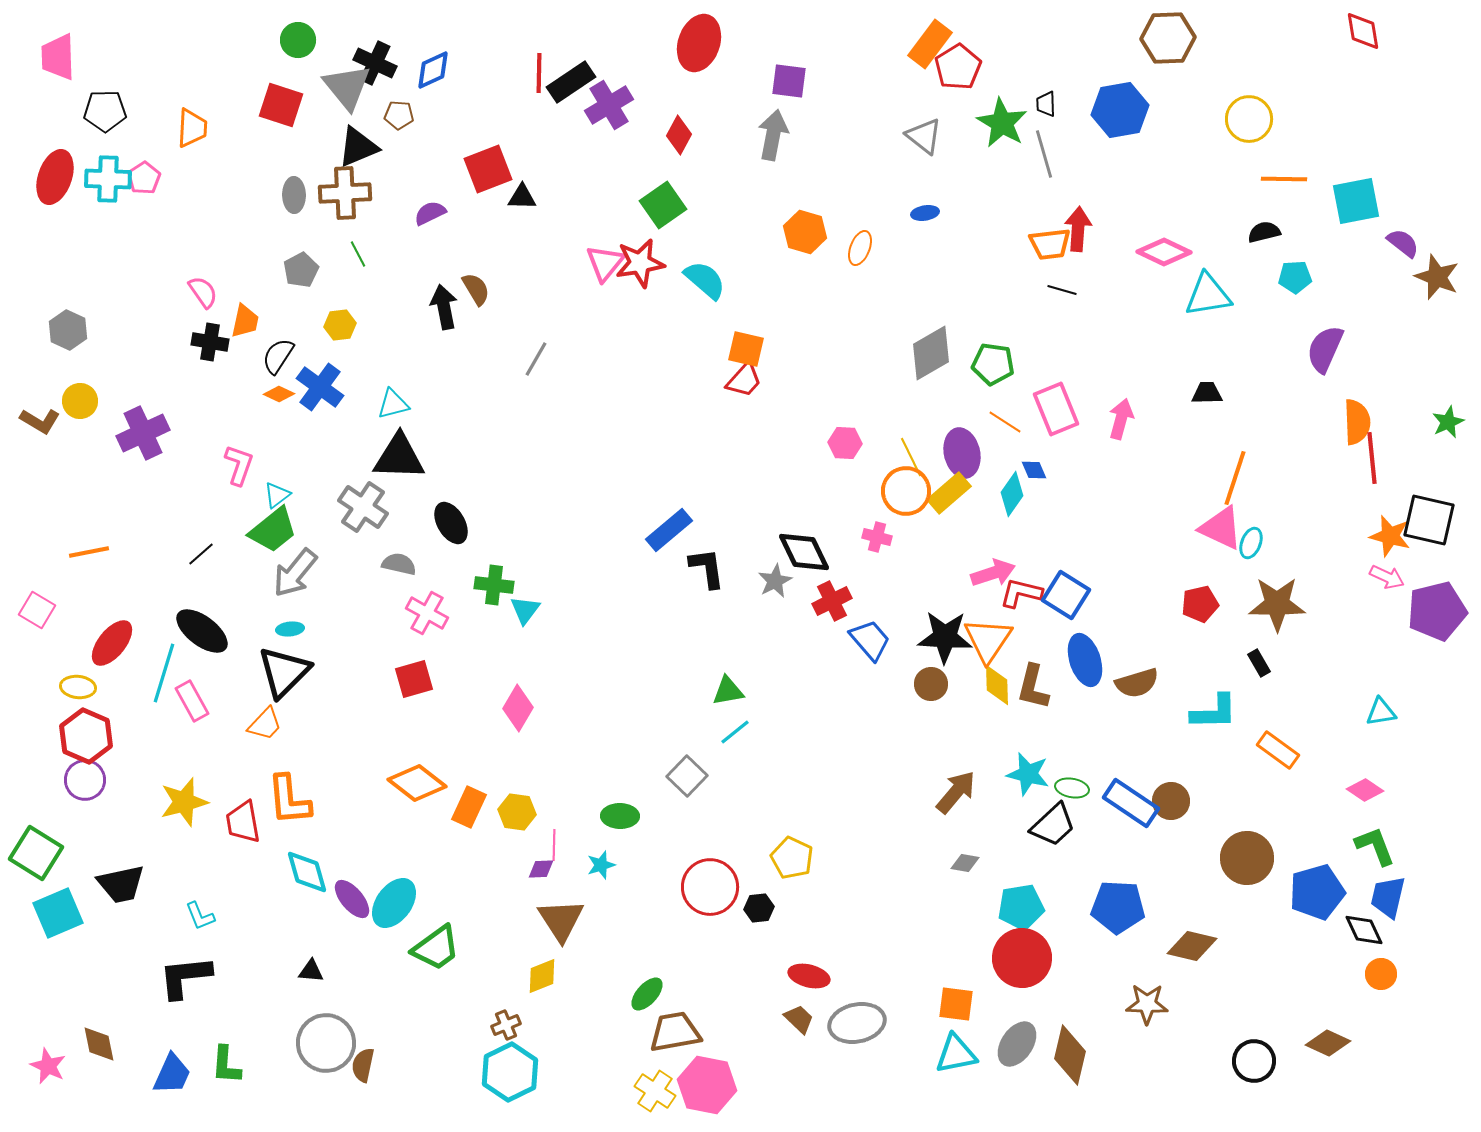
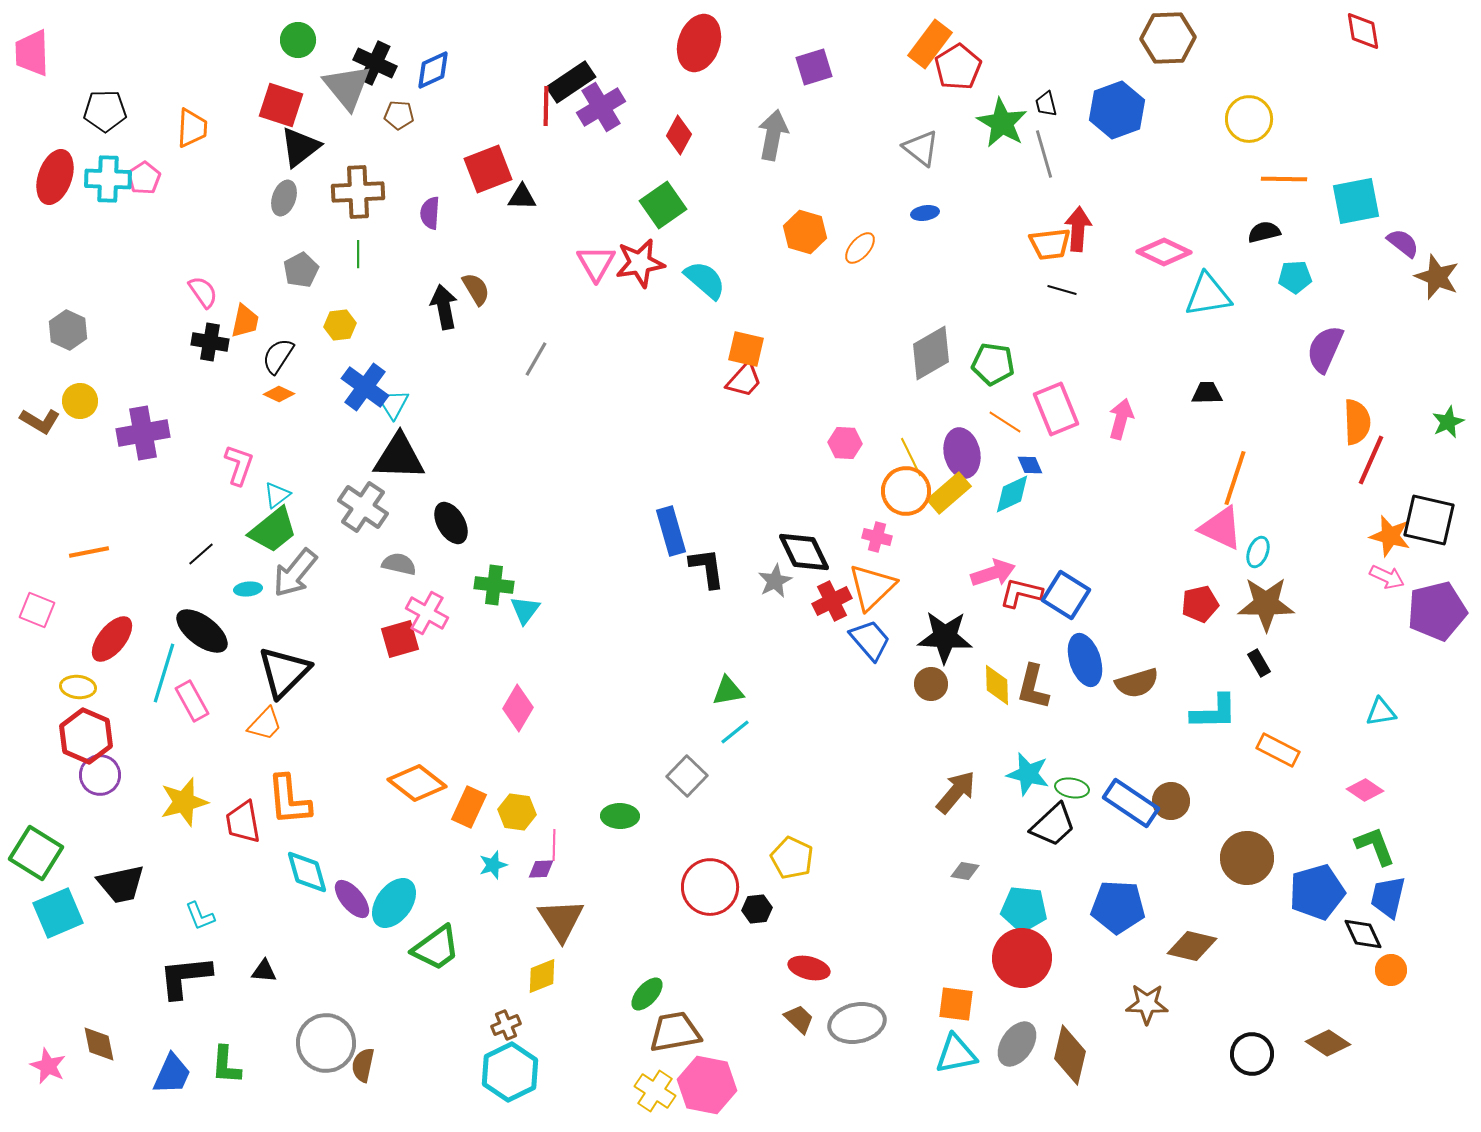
pink trapezoid at (58, 57): moved 26 px left, 4 px up
red line at (539, 73): moved 7 px right, 33 px down
purple square at (789, 81): moved 25 px right, 14 px up; rotated 24 degrees counterclockwise
black trapezoid at (1046, 104): rotated 12 degrees counterclockwise
purple cross at (609, 105): moved 8 px left, 2 px down
blue hexagon at (1120, 110): moved 3 px left; rotated 10 degrees counterclockwise
gray triangle at (924, 136): moved 3 px left, 12 px down
black triangle at (358, 147): moved 58 px left; rotated 15 degrees counterclockwise
brown cross at (345, 193): moved 13 px right, 1 px up
gray ellipse at (294, 195): moved 10 px left, 3 px down; rotated 20 degrees clockwise
purple semicircle at (430, 213): rotated 60 degrees counterclockwise
orange ellipse at (860, 248): rotated 20 degrees clockwise
green line at (358, 254): rotated 28 degrees clockwise
pink triangle at (605, 263): moved 9 px left; rotated 9 degrees counterclockwise
blue cross at (320, 387): moved 45 px right
cyan triangle at (393, 404): rotated 48 degrees counterclockwise
purple cross at (143, 433): rotated 15 degrees clockwise
red line at (1372, 458): moved 1 px left, 2 px down; rotated 30 degrees clockwise
blue diamond at (1034, 470): moved 4 px left, 5 px up
cyan diamond at (1012, 494): rotated 30 degrees clockwise
blue rectangle at (669, 530): moved 2 px right, 1 px down; rotated 66 degrees counterclockwise
cyan ellipse at (1251, 543): moved 7 px right, 9 px down
brown star at (1277, 604): moved 11 px left
pink square at (37, 610): rotated 9 degrees counterclockwise
cyan ellipse at (290, 629): moved 42 px left, 40 px up
orange triangle at (988, 640): moved 116 px left, 53 px up; rotated 12 degrees clockwise
red ellipse at (112, 643): moved 4 px up
red square at (414, 679): moved 14 px left, 40 px up
orange rectangle at (1278, 750): rotated 9 degrees counterclockwise
purple circle at (85, 780): moved 15 px right, 5 px up
gray diamond at (965, 863): moved 8 px down
cyan star at (601, 865): moved 108 px left
cyan pentagon at (1021, 907): moved 3 px right, 2 px down; rotated 15 degrees clockwise
black hexagon at (759, 908): moved 2 px left, 1 px down
black diamond at (1364, 930): moved 1 px left, 4 px down
black triangle at (311, 971): moved 47 px left
orange circle at (1381, 974): moved 10 px right, 4 px up
red ellipse at (809, 976): moved 8 px up
brown diamond at (1328, 1043): rotated 9 degrees clockwise
black circle at (1254, 1061): moved 2 px left, 7 px up
